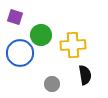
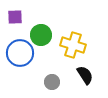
purple square: rotated 21 degrees counterclockwise
yellow cross: rotated 20 degrees clockwise
black semicircle: rotated 24 degrees counterclockwise
gray circle: moved 2 px up
